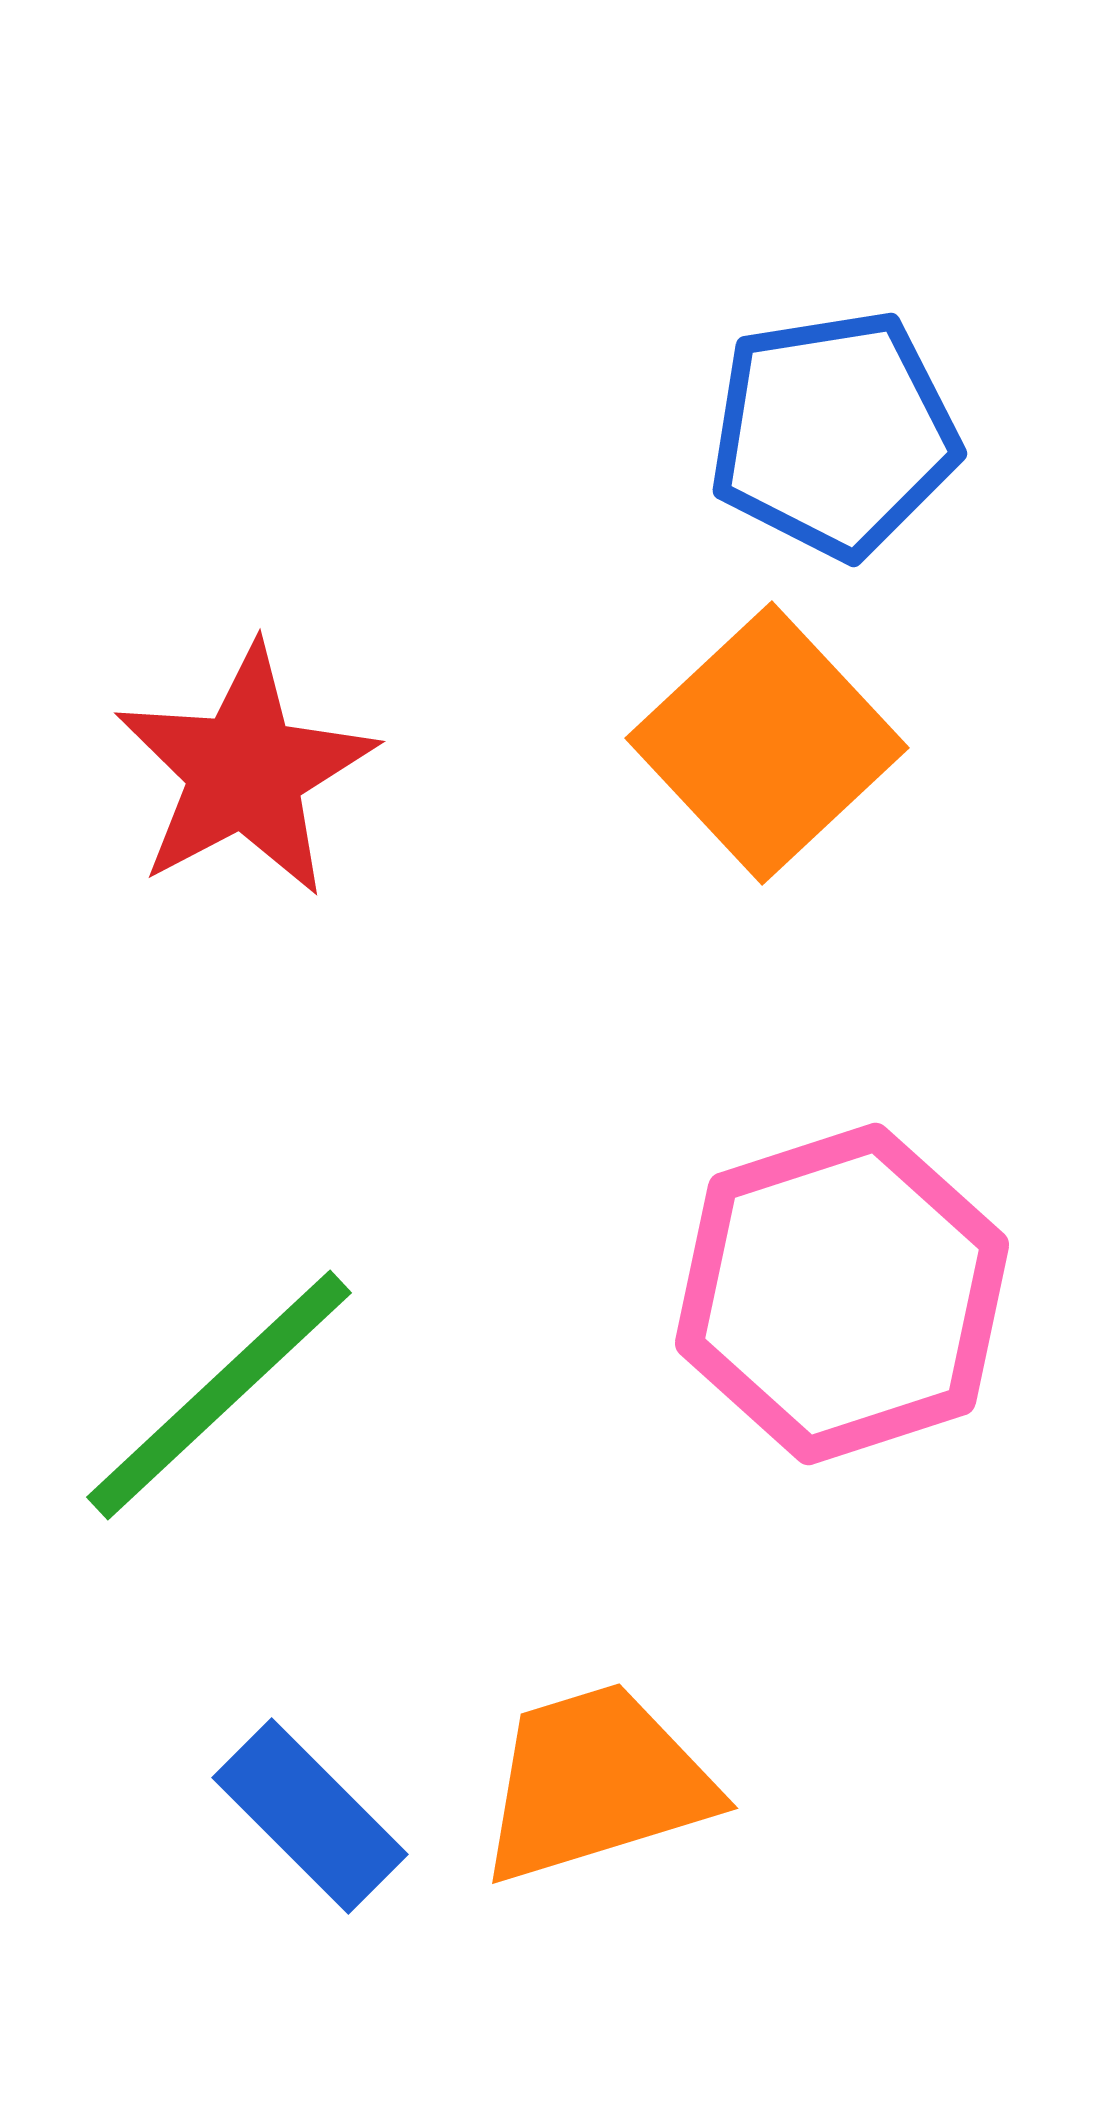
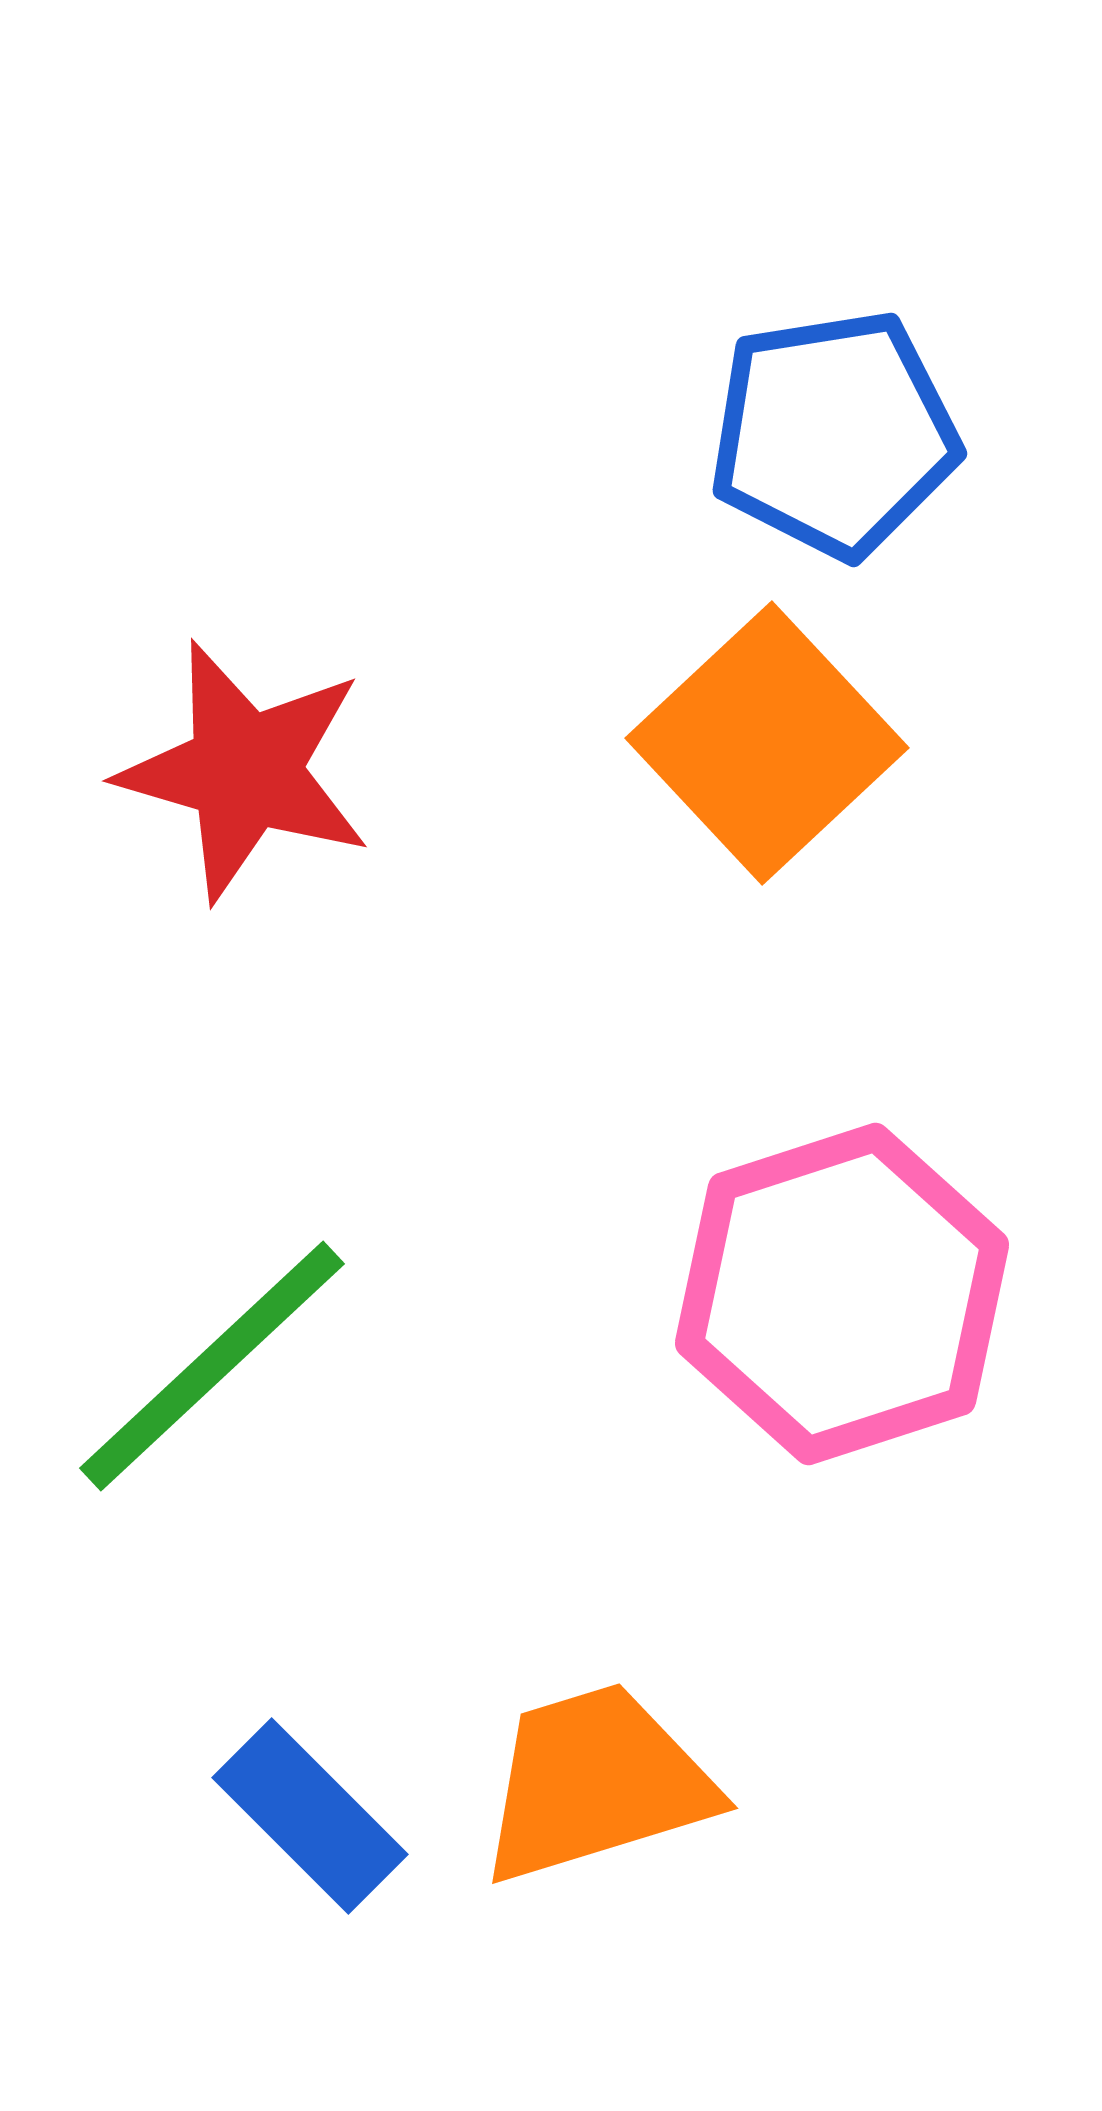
red star: rotated 28 degrees counterclockwise
green line: moved 7 px left, 29 px up
